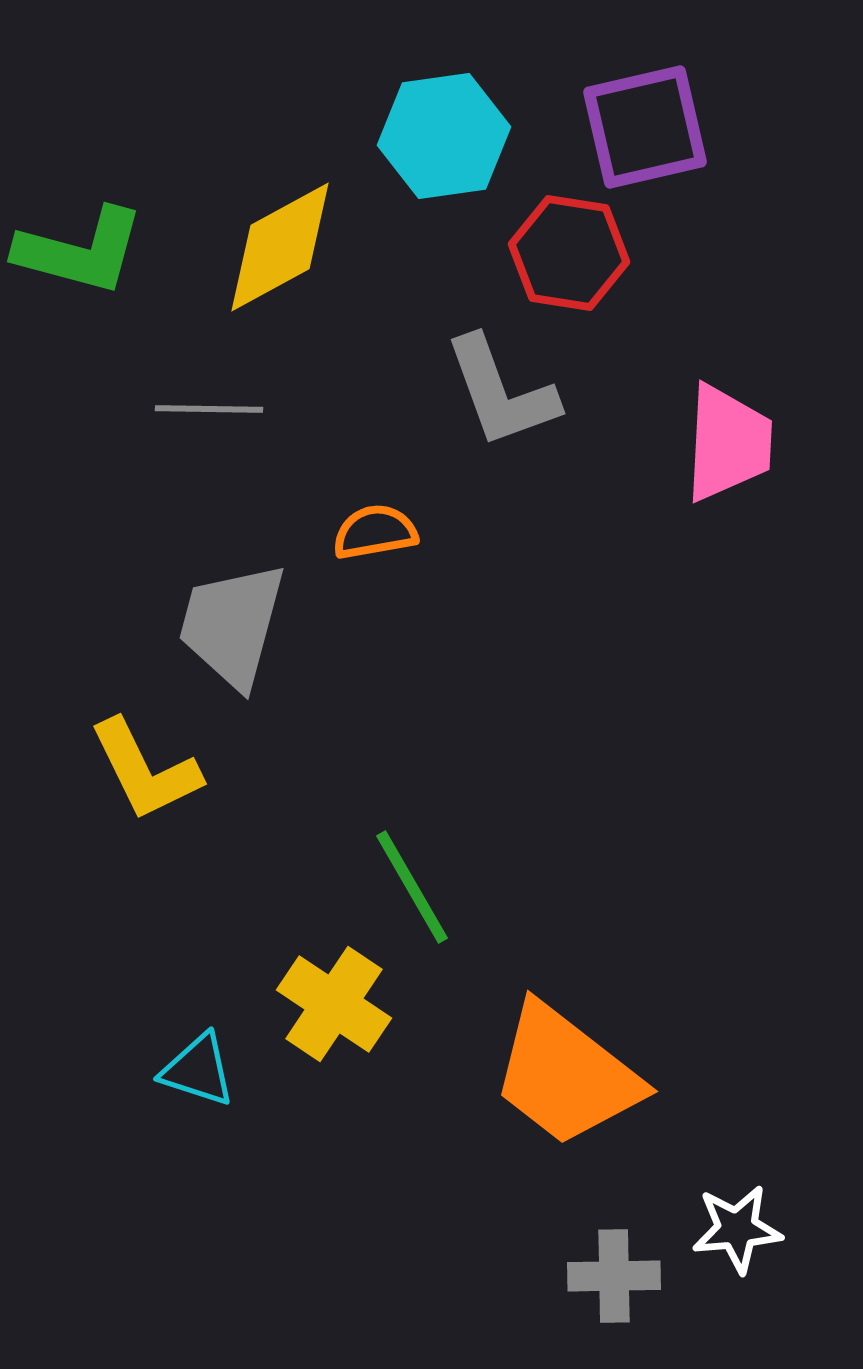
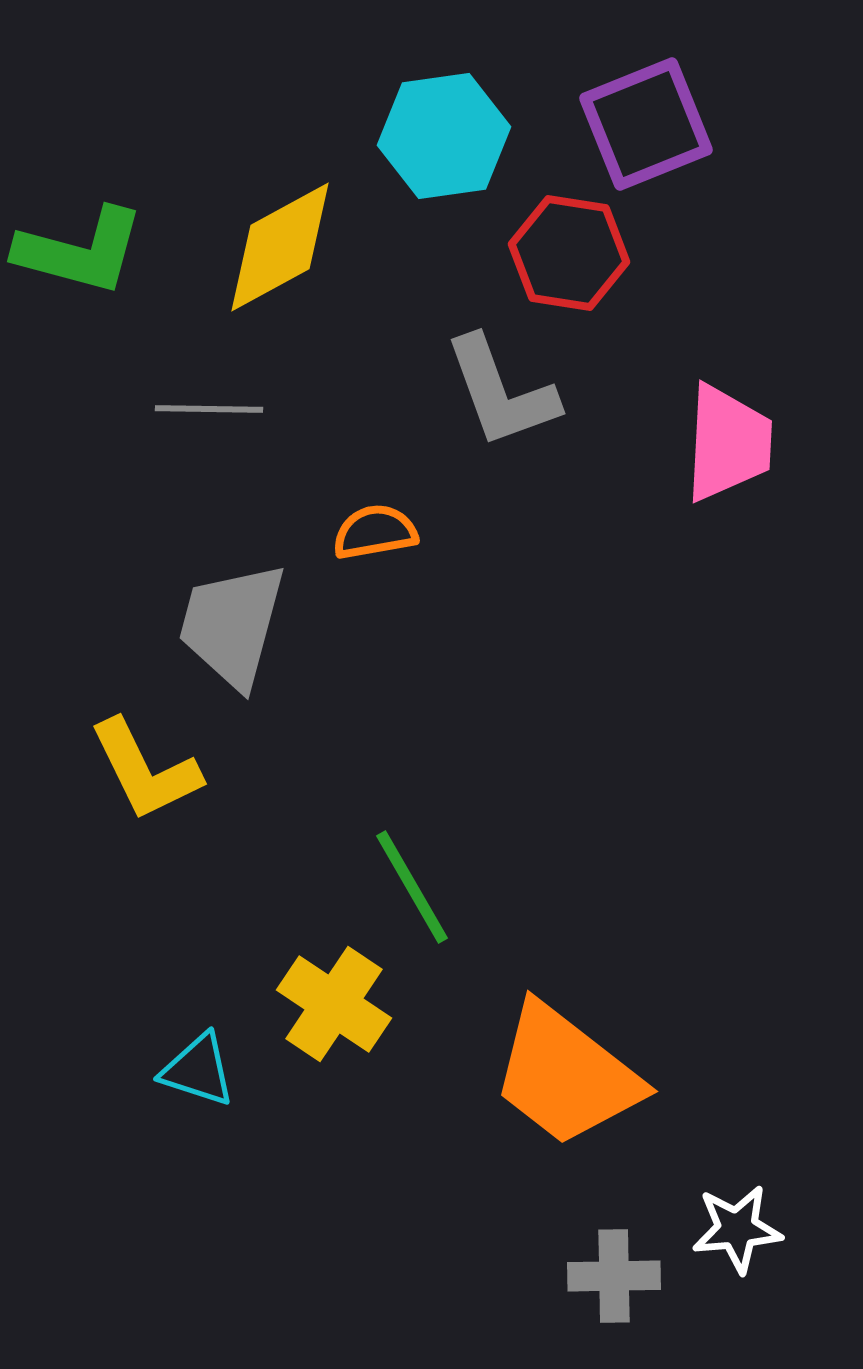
purple square: moved 1 px right, 3 px up; rotated 9 degrees counterclockwise
